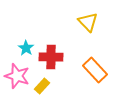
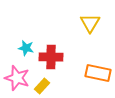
yellow triangle: moved 2 px right, 1 px down; rotated 15 degrees clockwise
cyan star: rotated 21 degrees counterclockwise
orange rectangle: moved 3 px right, 3 px down; rotated 35 degrees counterclockwise
pink star: moved 2 px down
